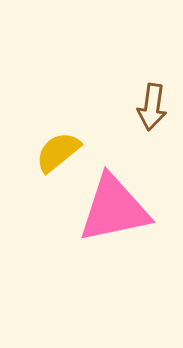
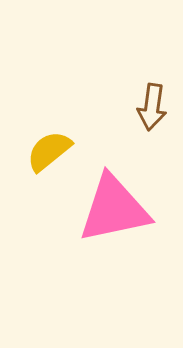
yellow semicircle: moved 9 px left, 1 px up
